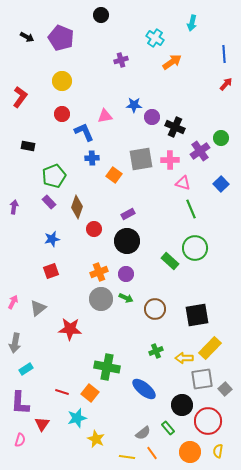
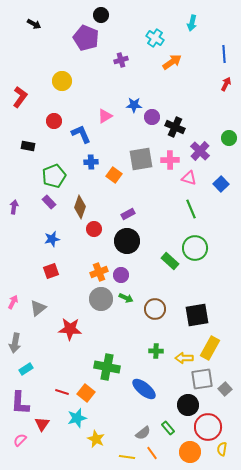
black arrow at (27, 37): moved 7 px right, 13 px up
purple pentagon at (61, 38): moved 25 px right
red arrow at (226, 84): rotated 16 degrees counterclockwise
red circle at (62, 114): moved 8 px left, 7 px down
pink triangle at (105, 116): rotated 21 degrees counterclockwise
blue L-shape at (84, 132): moved 3 px left, 2 px down
green circle at (221, 138): moved 8 px right
purple cross at (200, 151): rotated 12 degrees counterclockwise
blue cross at (92, 158): moved 1 px left, 4 px down
pink triangle at (183, 183): moved 6 px right, 5 px up
brown diamond at (77, 207): moved 3 px right
purple circle at (126, 274): moved 5 px left, 1 px down
yellow rectangle at (210, 348): rotated 15 degrees counterclockwise
green cross at (156, 351): rotated 24 degrees clockwise
orange square at (90, 393): moved 4 px left
black circle at (182, 405): moved 6 px right
red circle at (208, 421): moved 6 px down
pink semicircle at (20, 440): rotated 152 degrees counterclockwise
yellow semicircle at (218, 451): moved 4 px right, 2 px up
